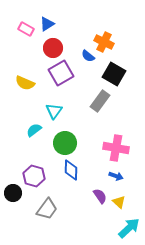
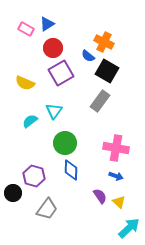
black square: moved 7 px left, 3 px up
cyan semicircle: moved 4 px left, 9 px up
